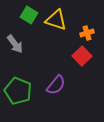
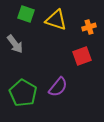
green square: moved 3 px left, 1 px up; rotated 12 degrees counterclockwise
orange cross: moved 2 px right, 6 px up
red square: rotated 24 degrees clockwise
purple semicircle: moved 2 px right, 2 px down
green pentagon: moved 5 px right, 2 px down; rotated 8 degrees clockwise
